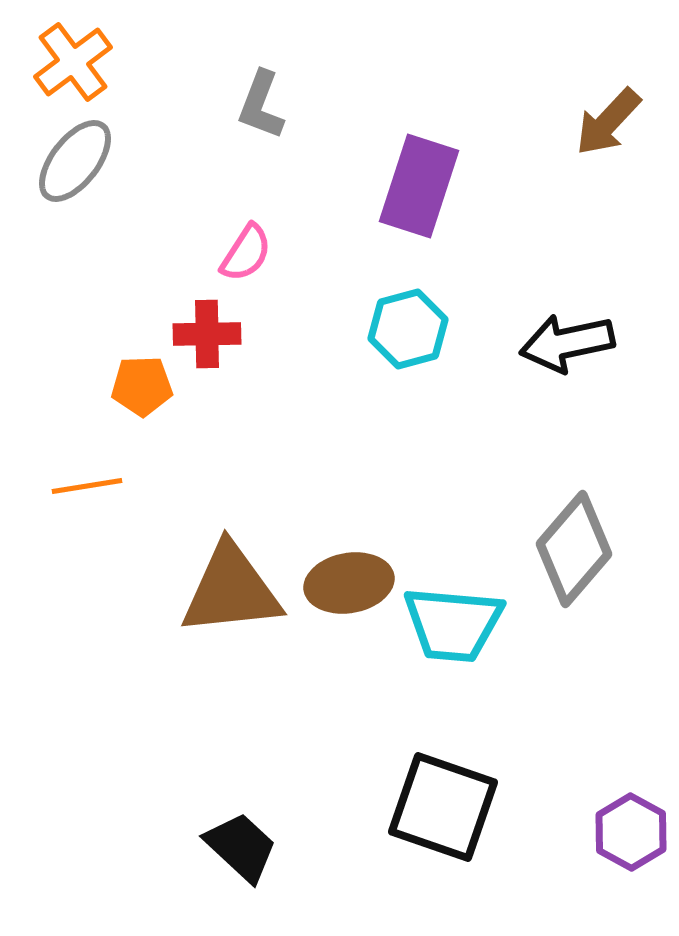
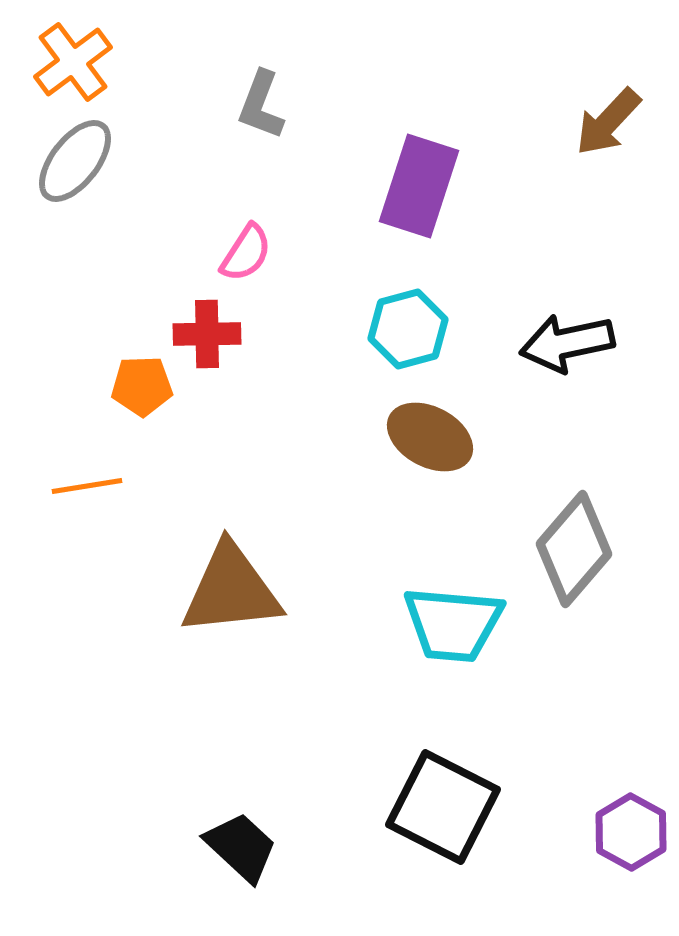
brown ellipse: moved 81 px right, 146 px up; rotated 38 degrees clockwise
black square: rotated 8 degrees clockwise
